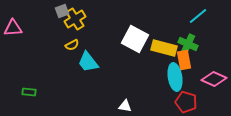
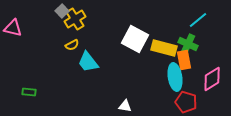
gray square: rotated 24 degrees counterclockwise
cyan line: moved 4 px down
pink triangle: rotated 18 degrees clockwise
pink diamond: moved 2 px left; rotated 55 degrees counterclockwise
